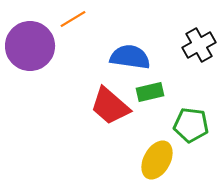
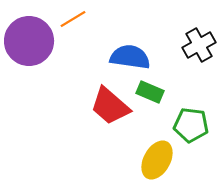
purple circle: moved 1 px left, 5 px up
green rectangle: rotated 36 degrees clockwise
